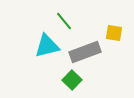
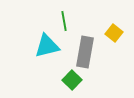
green line: rotated 30 degrees clockwise
yellow square: rotated 30 degrees clockwise
gray rectangle: rotated 60 degrees counterclockwise
